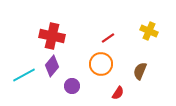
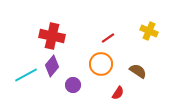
brown semicircle: moved 2 px left; rotated 102 degrees clockwise
cyan line: moved 2 px right
purple circle: moved 1 px right, 1 px up
